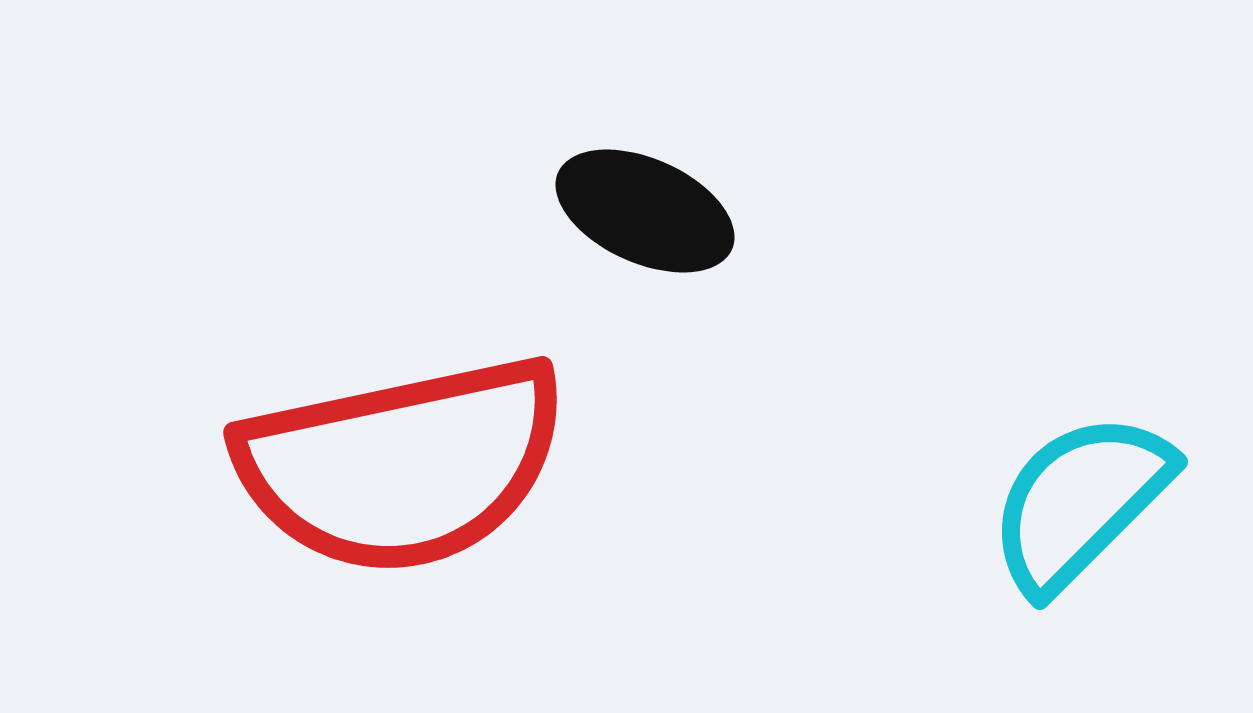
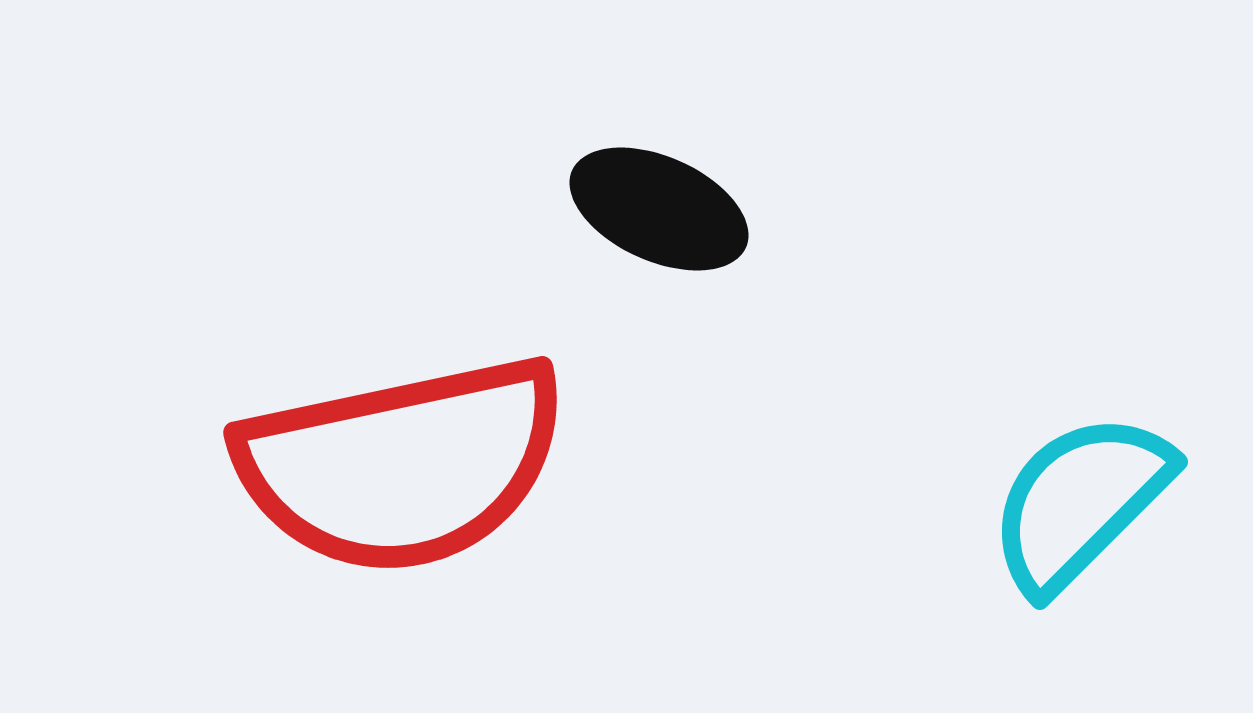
black ellipse: moved 14 px right, 2 px up
